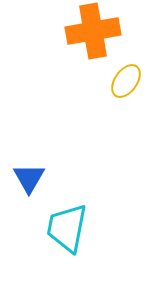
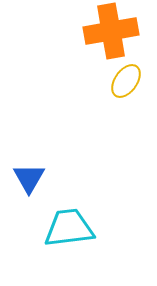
orange cross: moved 18 px right
cyan trapezoid: moved 2 px right; rotated 72 degrees clockwise
